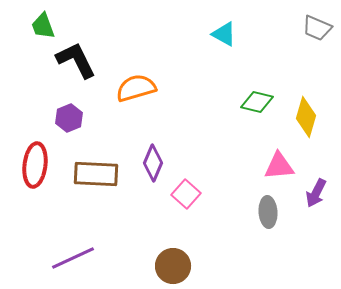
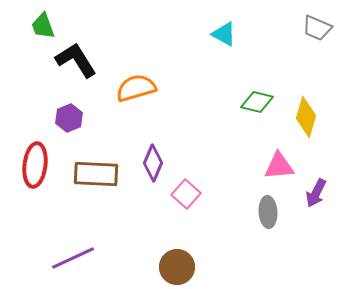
black L-shape: rotated 6 degrees counterclockwise
brown circle: moved 4 px right, 1 px down
